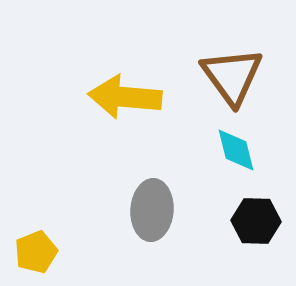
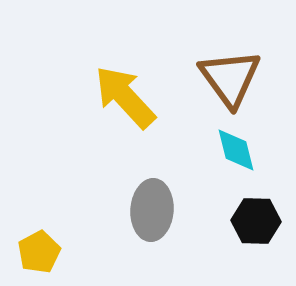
brown triangle: moved 2 px left, 2 px down
yellow arrow: rotated 42 degrees clockwise
yellow pentagon: moved 3 px right; rotated 6 degrees counterclockwise
